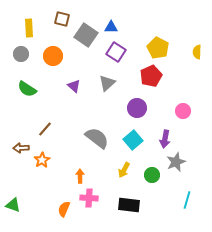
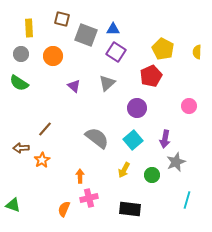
blue triangle: moved 2 px right, 2 px down
gray square: rotated 15 degrees counterclockwise
yellow pentagon: moved 5 px right, 1 px down
green semicircle: moved 8 px left, 6 px up
pink circle: moved 6 px right, 5 px up
pink cross: rotated 18 degrees counterclockwise
black rectangle: moved 1 px right, 4 px down
